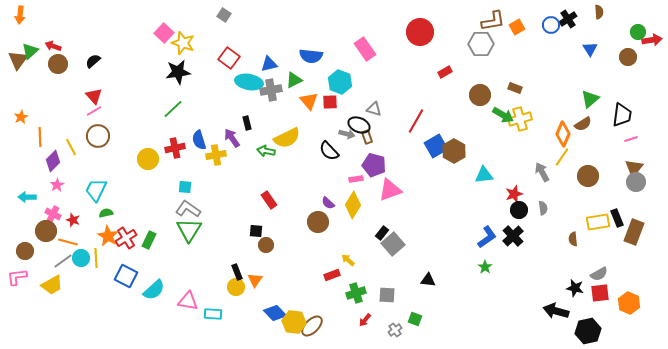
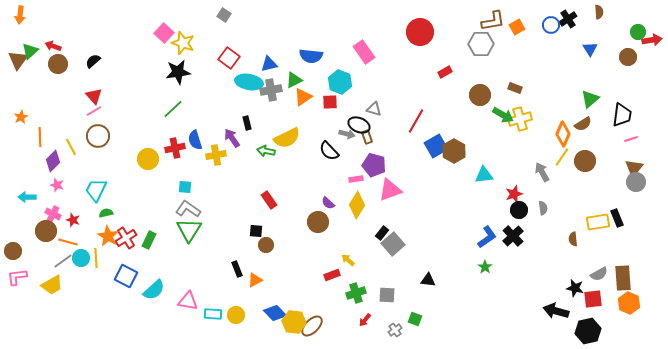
pink rectangle at (365, 49): moved 1 px left, 3 px down
orange triangle at (309, 101): moved 6 px left, 4 px up; rotated 36 degrees clockwise
blue semicircle at (199, 140): moved 4 px left
brown circle at (588, 176): moved 3 px left, 15 px up
pink star at (57, 185): rotated 24 degrees counterclockwise
yellow diamond at (353, 205): moved 4 px right
brown rectangle at (634, 232): moved 11 px left, 46 px down; rotated 25 degrees counterclockwise
brown circle at (25, 251): moved 12 px left
black rectangle at (237, 272): moved 3 px up
orange triangle at (255, 280): rotated 28 degrees clockwise
yellow circle at (236, 287): moved 28 px down
red square at (600, 293): moved 7 px left, 6 px down
